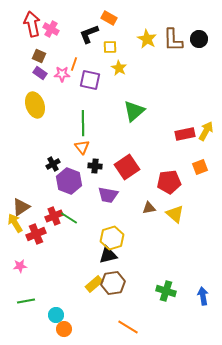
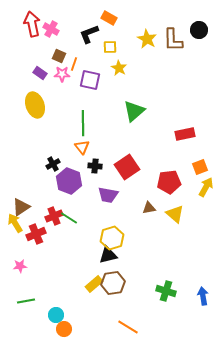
black circle at (199, 39): moved 9 px up
brown square at (39, 56): moved 20 px right
yellow arrow at (206, 131): moved 56 px down
